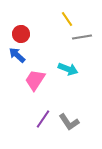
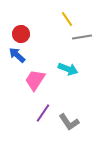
purple line: moved 6 px up
